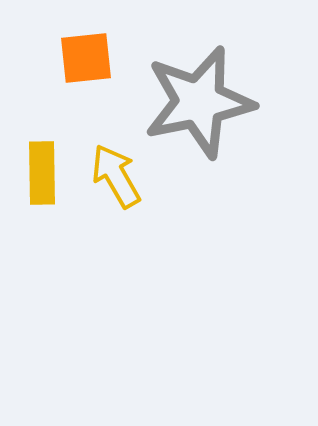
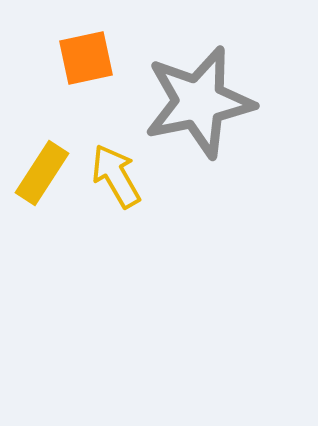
orange square: rotated 6 degrees counterclockwise
yellow rectangle: rotated 34 degrees clockwise
